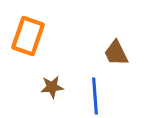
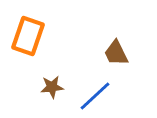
blue line: rotated 51 degrees clockwise
